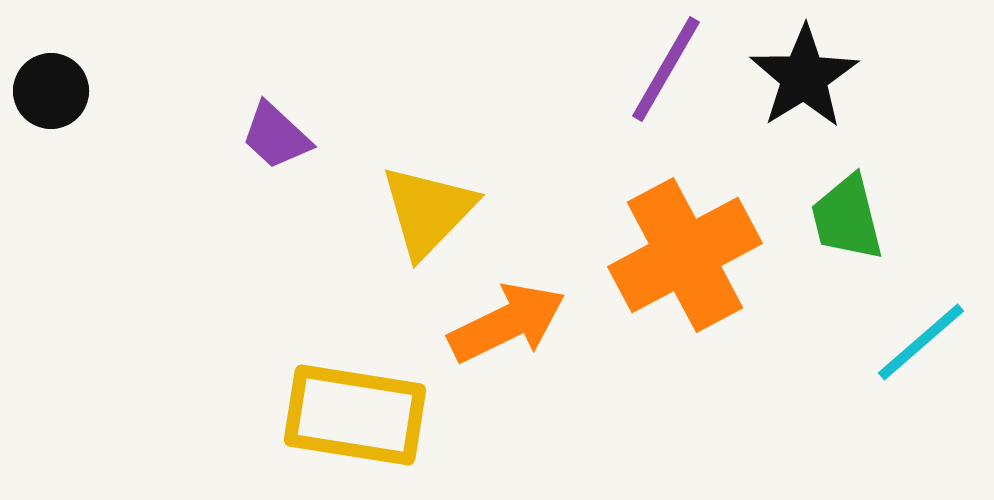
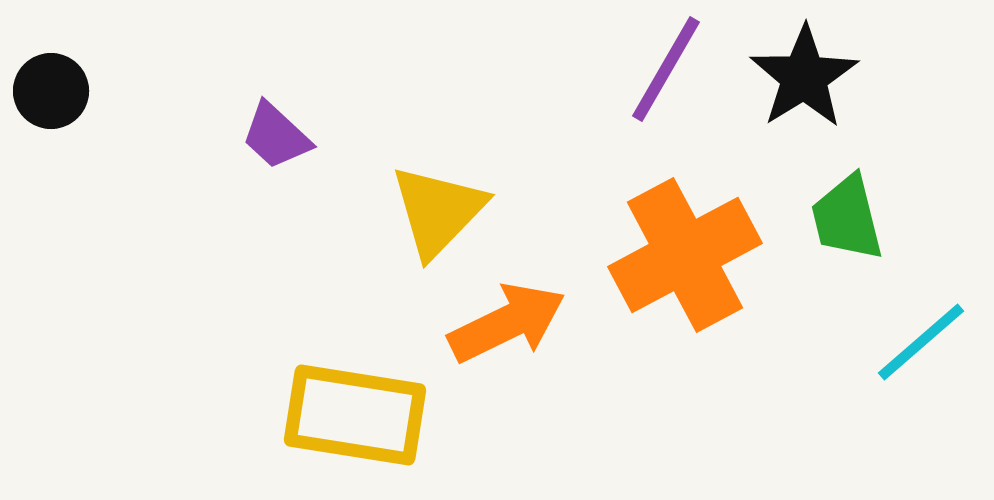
yellow triangle: moved 10 px right
